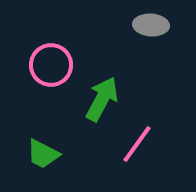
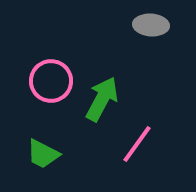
pink circle: moved 16 px down
